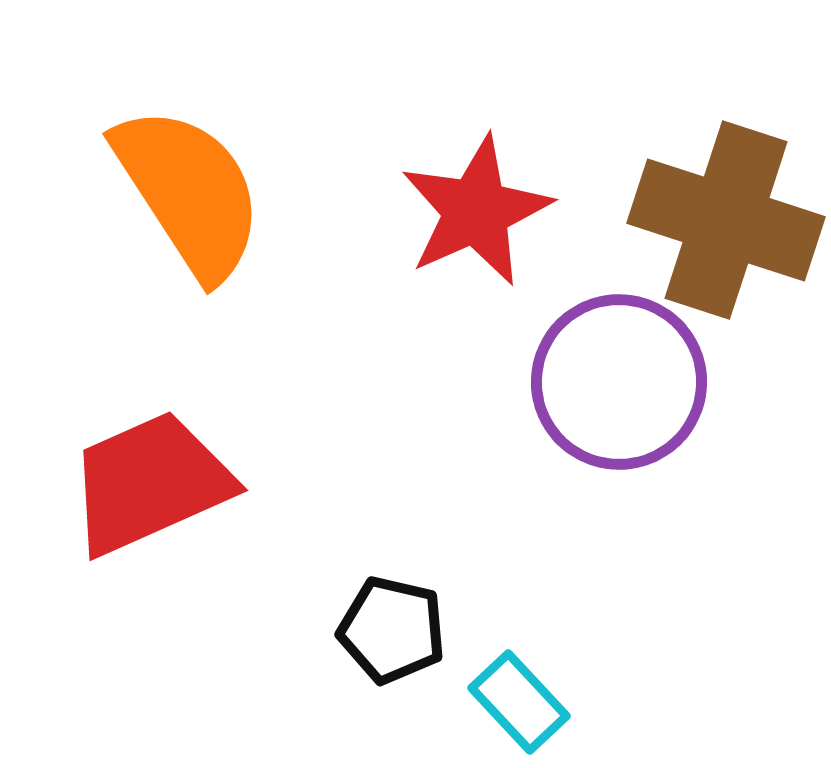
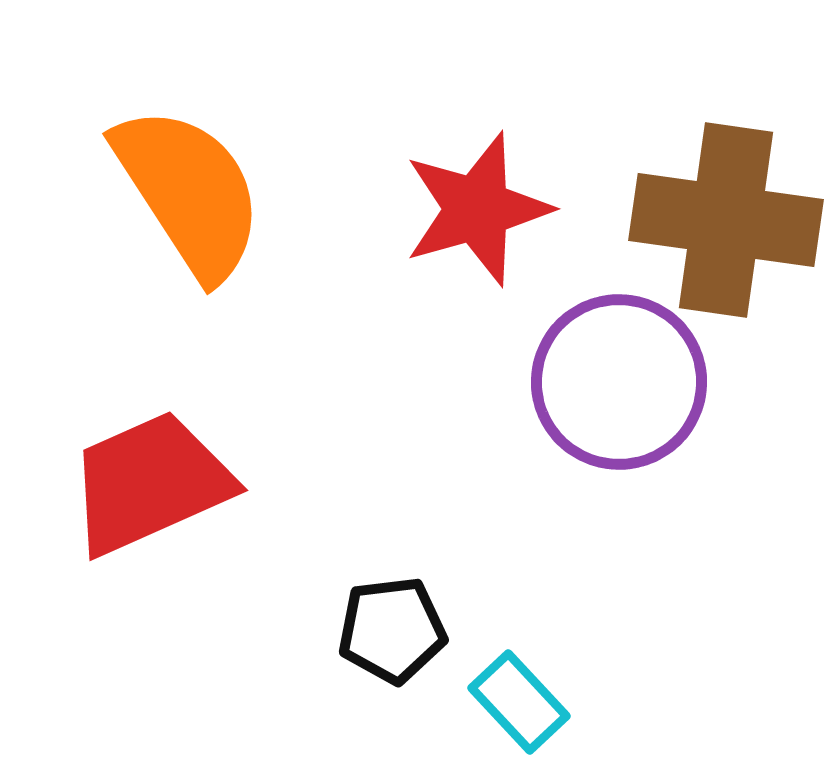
red star: moved 1 px right, 2 px up; rotated 8 degrees clockwise
brown cross: rotated 10 degrees counterclockwise
black pentagon: rotated 20 degrees counterclockwise
